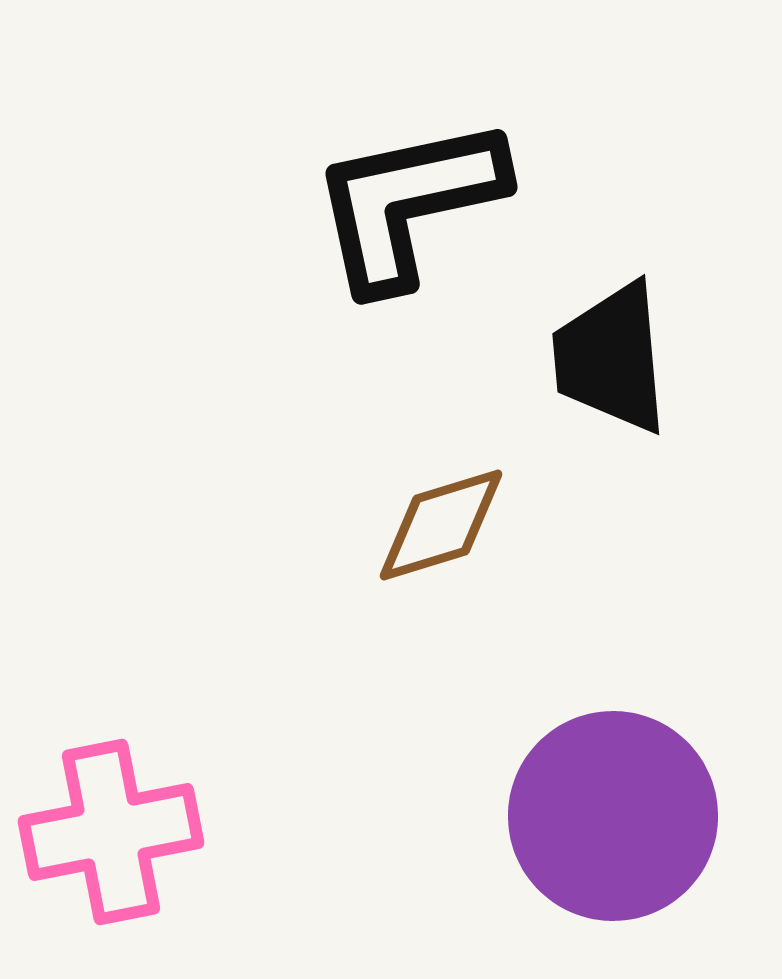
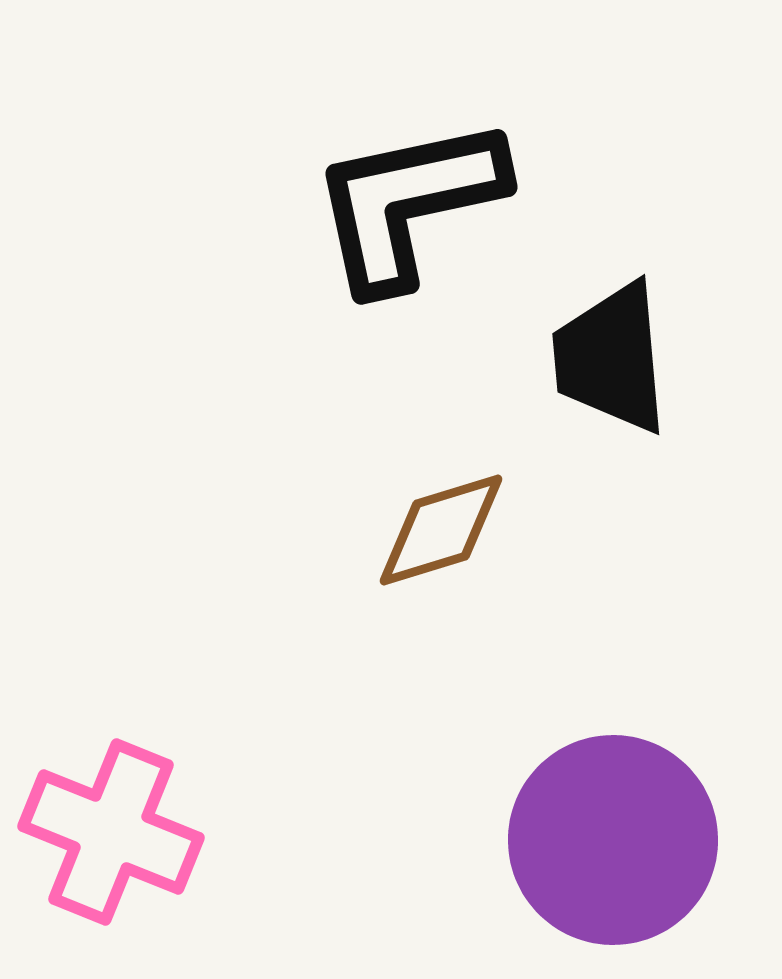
brown diamond: moved 5 px down
purple circle: moved 24 px down
pink cross: rotated 33 degrees clockwise
